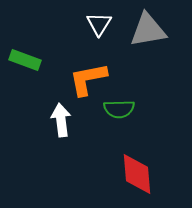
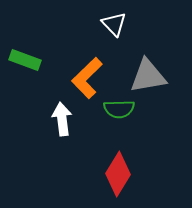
white triangle: moved 15 px right; rotated 16 degrees counterclockwise
gray triangle: moved 46 px down
orange L-shape: moved 1 px left, 1 px up; rotated 33 degrees counterclockwise
white arrow: moved 1 px right, 1 px up
red diamond: moved 19 px left; rotated 36 degrees clockwise
